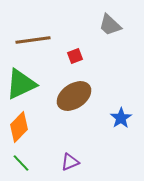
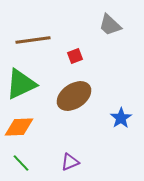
orange diamond: rotated 44 degrees clockwise
